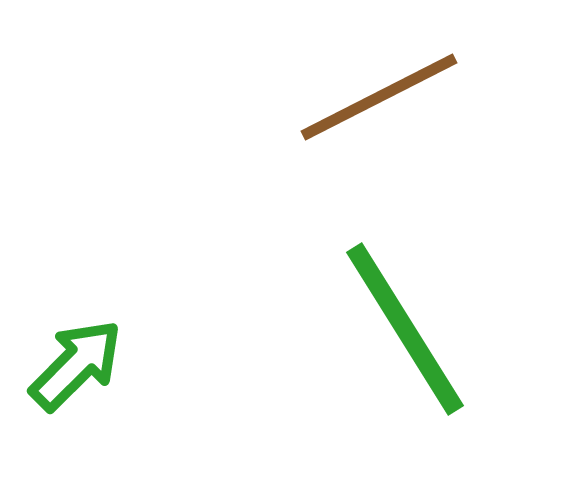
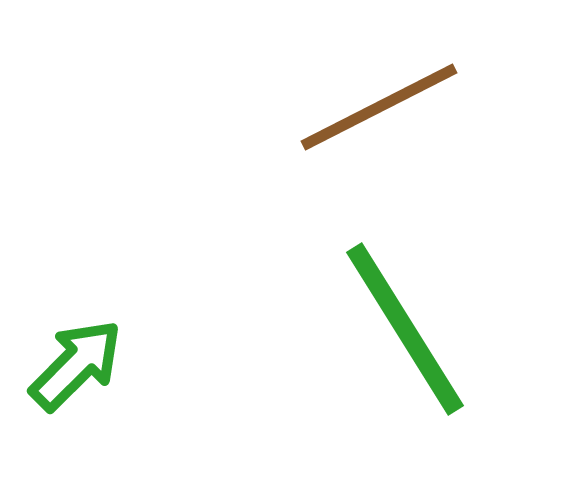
brown line: moved 10 px down
